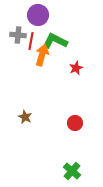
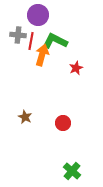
red circle: moved 12 px left
